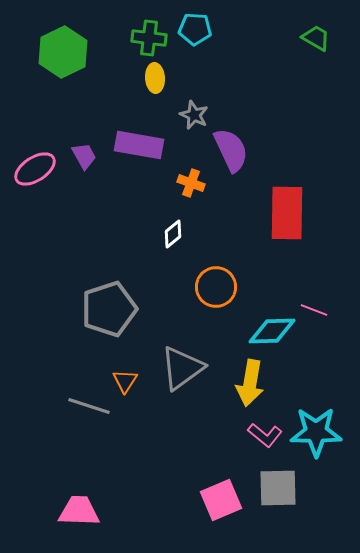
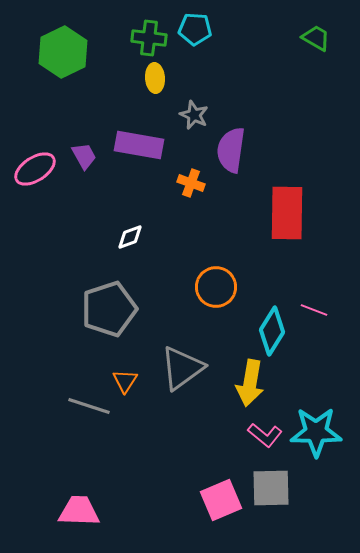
purple semicircle: rotated 147 degrees counterclockwise
white diamond: moved 43 px left, 3 px down; rotated 20 degrees clockwise
cyan diamond: rotated 57 degrees counterclockwise
gray square: moved 7 px left
